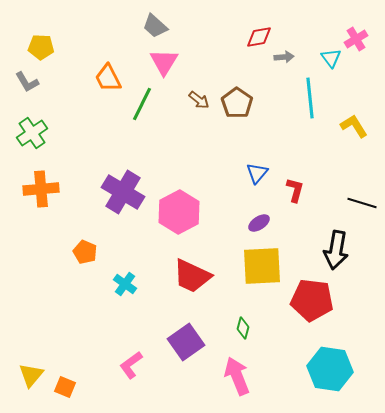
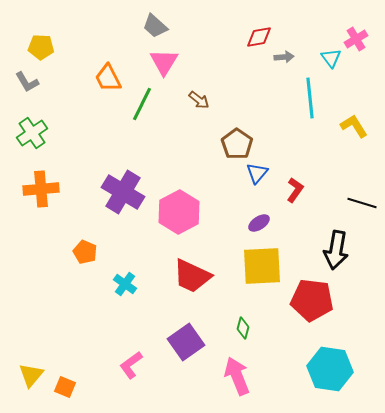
brown pentagon: moved 41 px down
red L-shape: rotated 20 degrees clockwise
